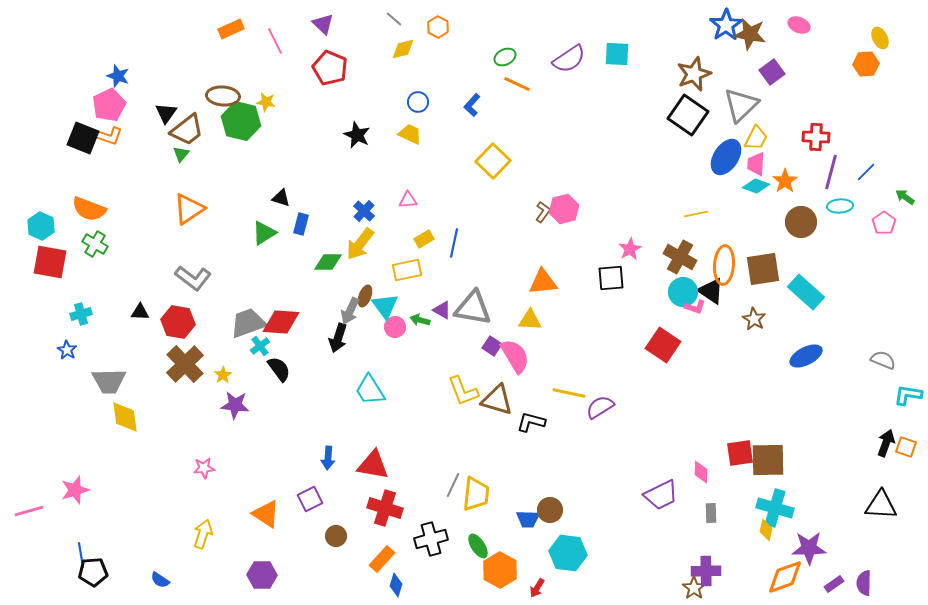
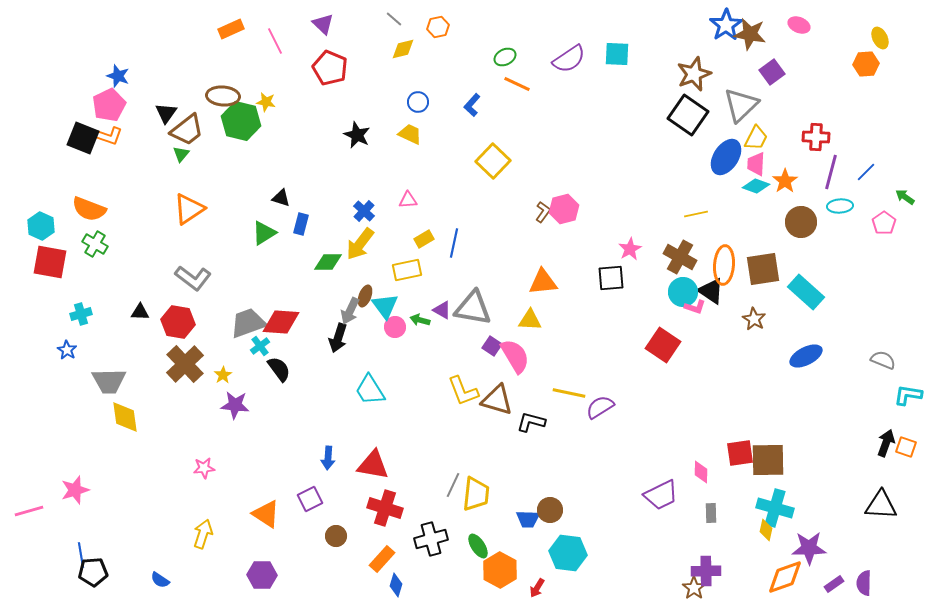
orange hexagon at (438, 27): rotated 20 degrees clockwise
